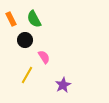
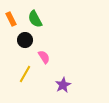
green semicircle: moved 1 px right
yellow line: moved 2 px left, 1 px up
